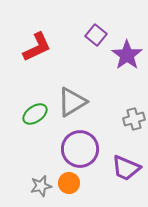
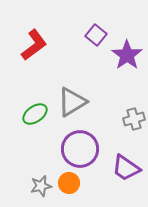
red L-shape: moved 3 px left, 2 px up; rotated 12 degrees counterclockwise
purple trapezoid: rotated 12 degrees clockwise
